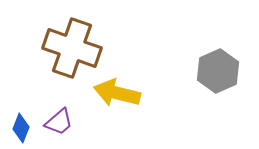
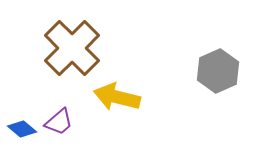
brown cross: rotated 26 degrees clockwise
yellow arrow: moved 4 px down
blue diamond: moved 1 px right, 1 px down; rotated 72 degrees counterclockwise
